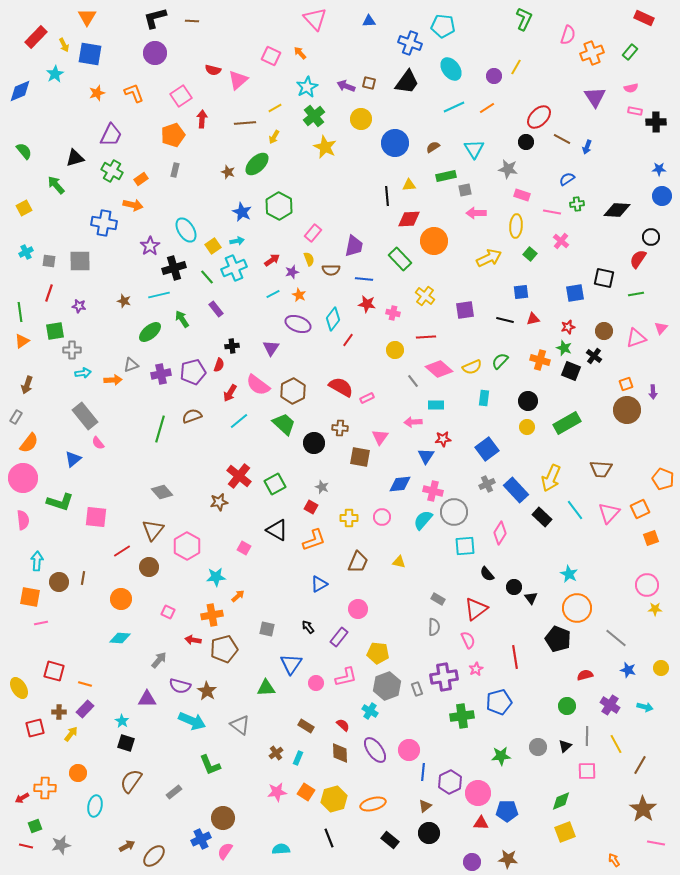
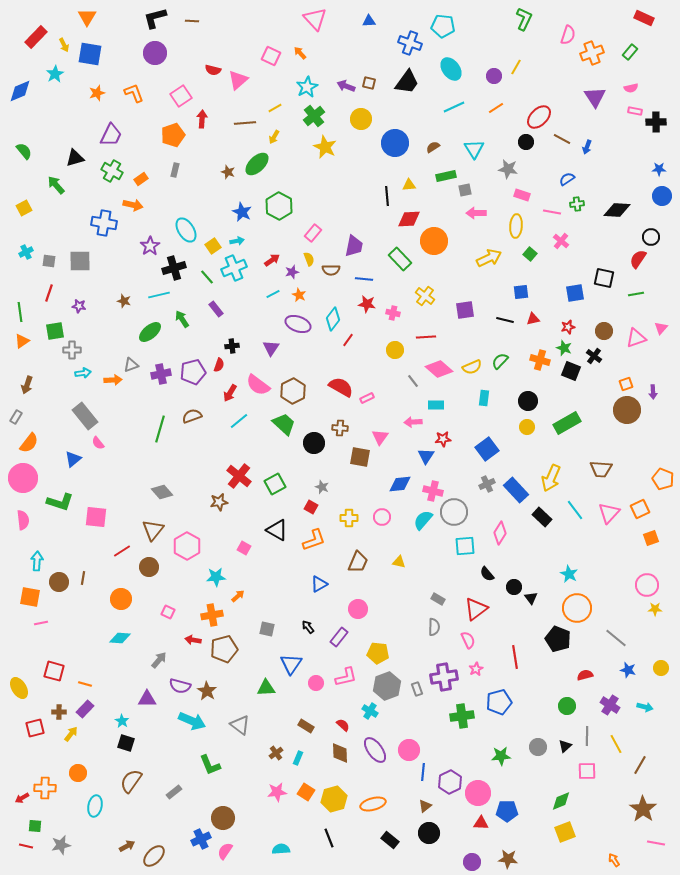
orange line at (487, 108): moved 9 px right
green square at (35, 826): rotated 24 degrees clockwise
